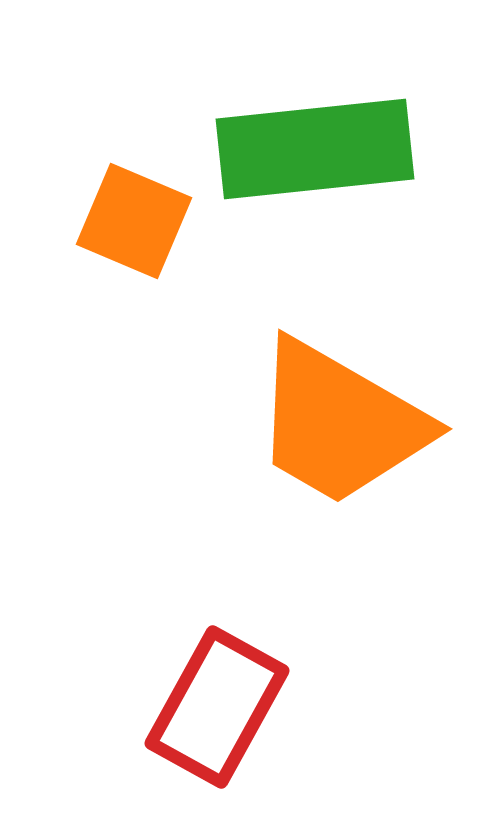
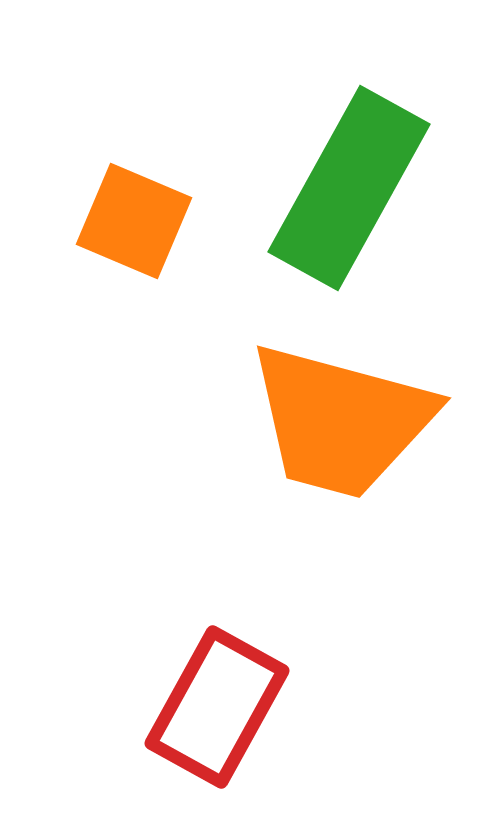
green rectangle: moved 34 px right, 39 px down; rotated 55 degrees counterclockwise
orange trapezoid: moved 1 px right, 2 px up; rotated 15 degrees counterclockwise
